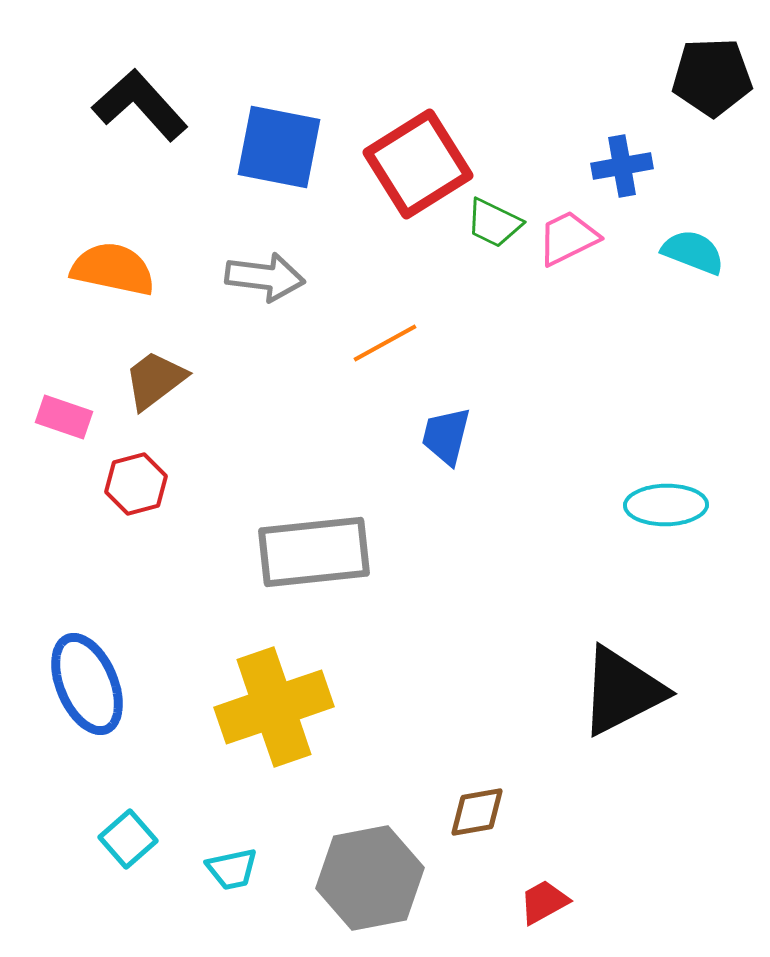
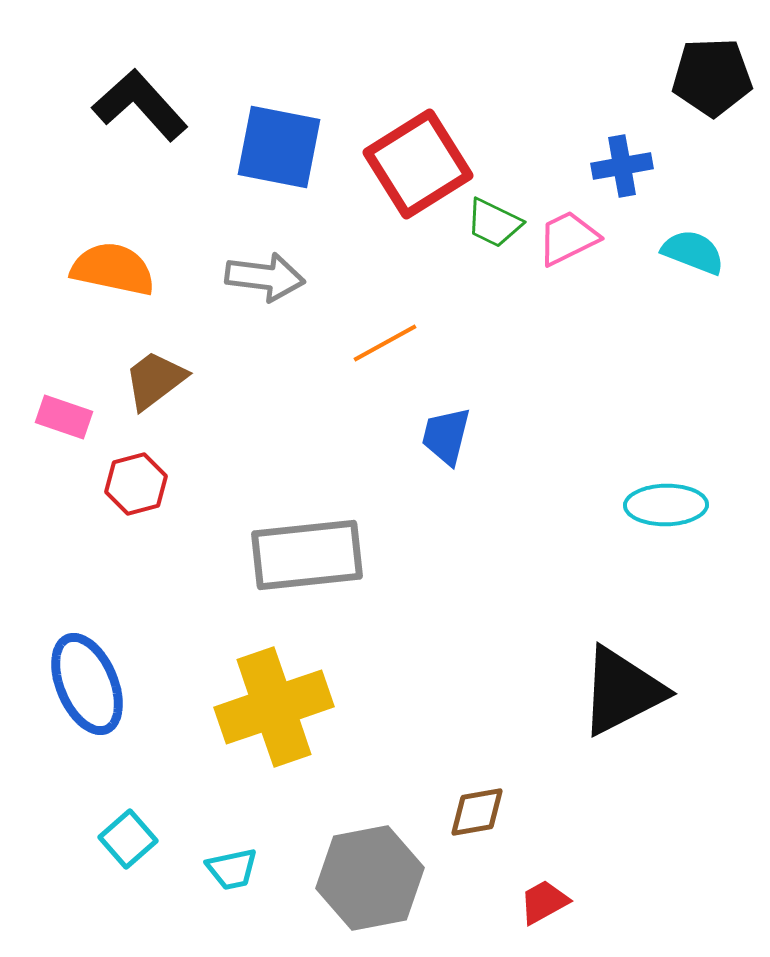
gray rectangle: moved 7 px left, 3 px down
